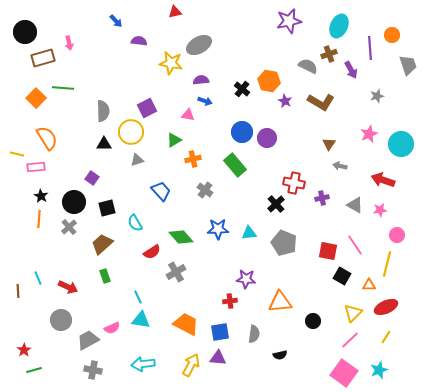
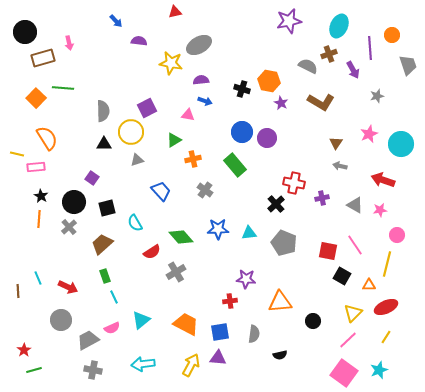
purple arrow at (351, 70): moved 2 px right
black cross at (242, 89): rotated 21 degrees counterclockwise
purple star at (285, 101): moved 4 px left, 2 px down
brown triangle at (329, 144): moved 7 px right, 1 px up
cyan line at (138, 297): moved 24 px left
cyan triangle at (141, 320): rotated 48 degrees counterclockwise
pink line at (350, 340): moved 2 px left
